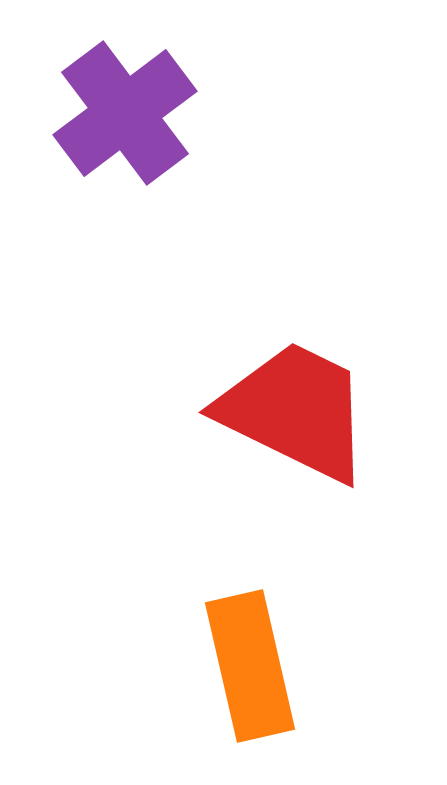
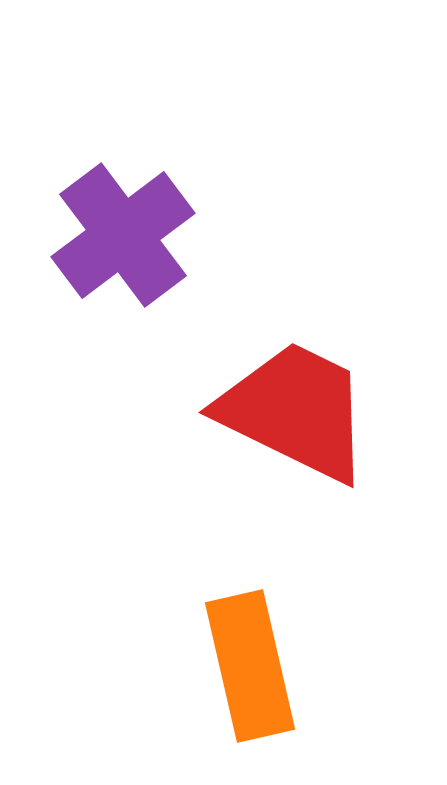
purple cross: moved 2 px left, 122 px down
